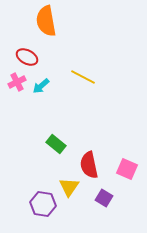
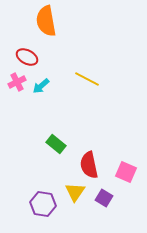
yellow line: moved 4 px right, 2 px down
pink square: moved 1 px left, 3 px down
yellow triangle: moved 6 px right, 5 px down
